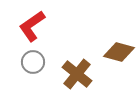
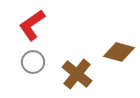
red L-shape: moved 1 px up
